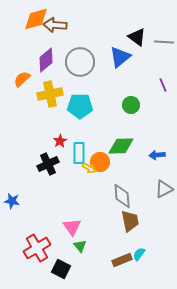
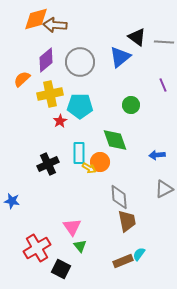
red star: moved 20 px up
green diamond: moved 6 px left, 6 px up; rotated 72 degrees clockwise
gray diamond: moved 3 px left, 1 px down
brown trapezoid: moved 3 px left
brown rectangle: moved 1 px right, 1 px down
